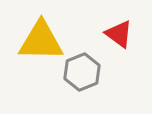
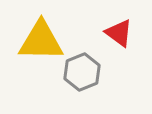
red triangle: moved 1 px up
